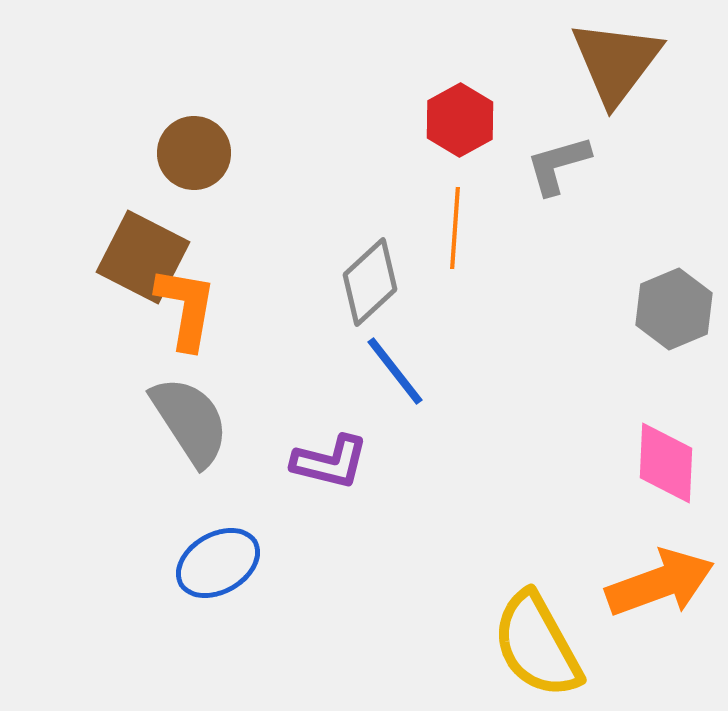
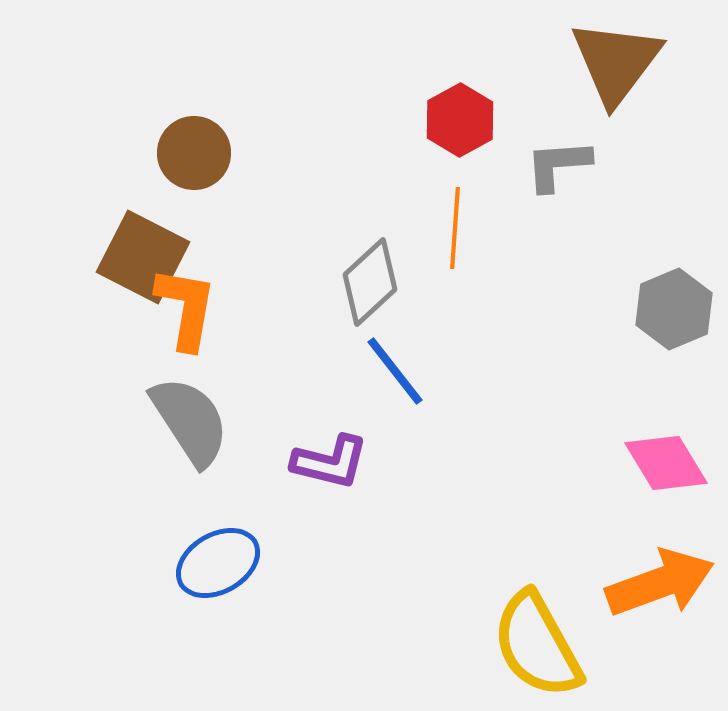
gray L-shape: rotated 12 degrees clockwise
pink diamond: rotated 34 degrees counterclockwise
